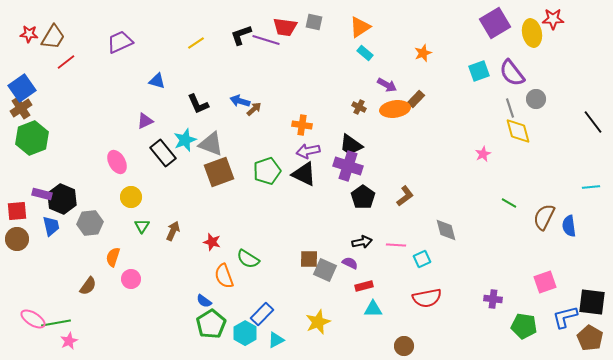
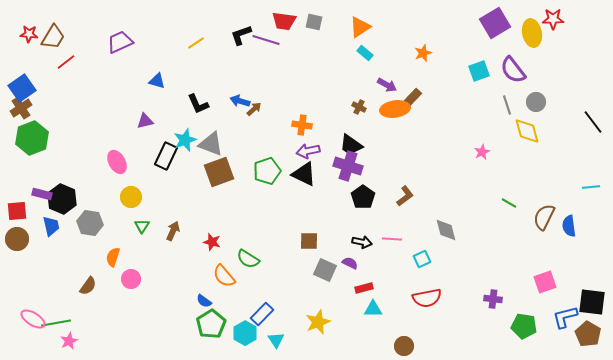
red trapezoid at (285, 27): moved 1 px left, 6 px up
purple semicircle at (512, 73): moved 1 px right, 3 px up
brown rectangle at (416, 99): moved 3 px left, 2 px up
gray circle at (536, 99): moved 3 px down
gray line at (510, 108): moved 3 px left, 3 px up
purple triangle at (145, 121): rotated 12 degrees clockwise
yellow diamond at (518, 131): moved 9 px right
black rectangle at (163, 153): moved 3 px right, 3 px down; rotated 64 degrees clockwise
pink star at (483, 154): moved 1 px left, 2 px up
gray hexagon at (90, 223): rotated 15 degrees clockwise
black arrow at (362, 242): rotated 24 degrees clockwise
pink line at (396, 245): moved 4 px left, 6 px up
brown square at (309, 259): moved 18 px up
orange semicircle at (224, 276): rotated 20 degrees counterclockwise
red rectangle at (364, 286): moved 2 px down
brown pentagon at (590, 338): moved 2 px left, 4 px up
cyan triangle at (276, 340): rotated 36 degrees counterclockwise
